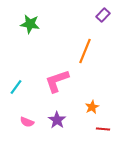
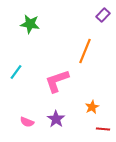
cyan line: moved 15 px up
purple star: moved 1 px left, 1 px up
